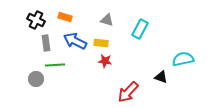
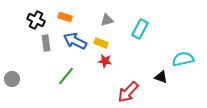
gray triangle: rotated 32 degrees counterclockwise
yellow rectangle: rotated 16 degrees clockwise
green line: moved 11 px right, 11 px down; rotated 48 degrees counterclockwise
gray circle: moved 24 px left
